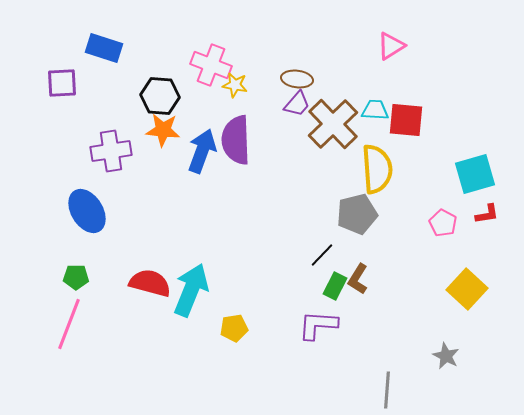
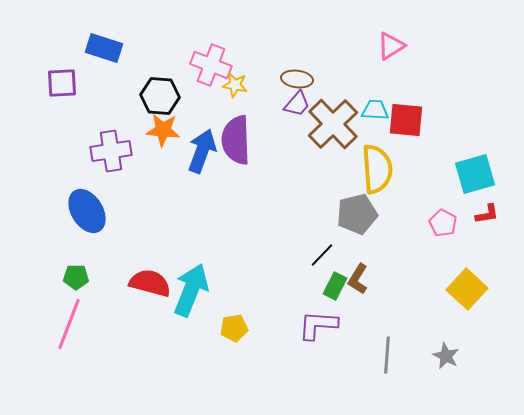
gray line: moved 35 px up
